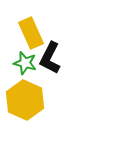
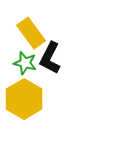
yellow rectangle: rotated 12 degrees counterclockwise
yellow hexagon: moved 1 px left, 1 px up; rotated 6 degrees clockwise
